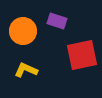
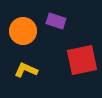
purple rectangle: moved 1 px left
red square: moved 5 px down
